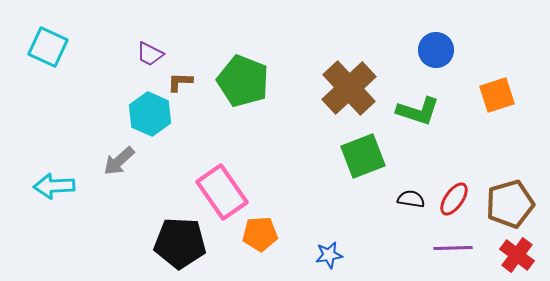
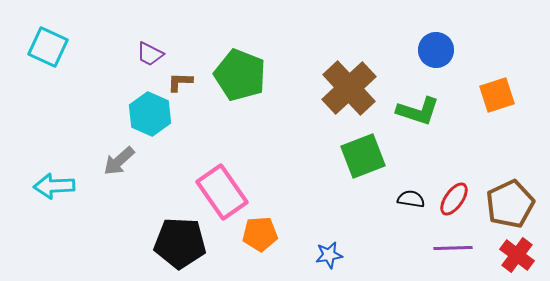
green pentagon: moved 3 px left, 6 px up
brown pentagon: rotated 9 degrees counterclockwise
